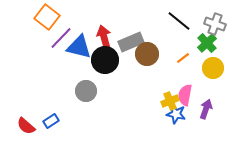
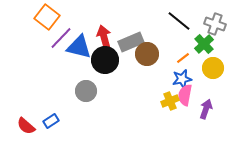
green cross: moved 3 px left, 1 px down
blue star: moved 6 px right, 35 px up; rotated 24 degrees counterclockwise
